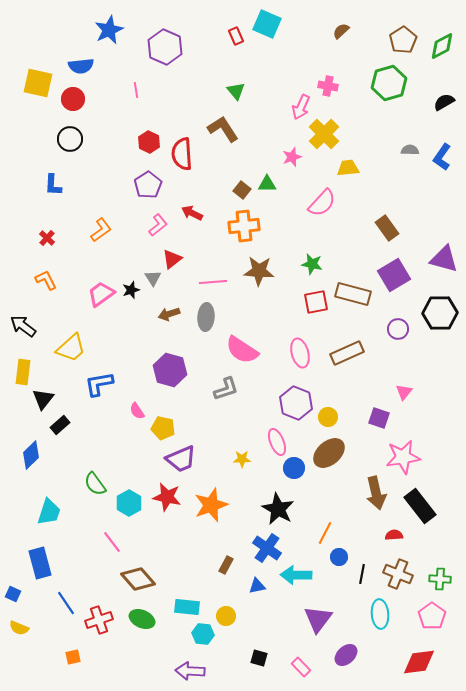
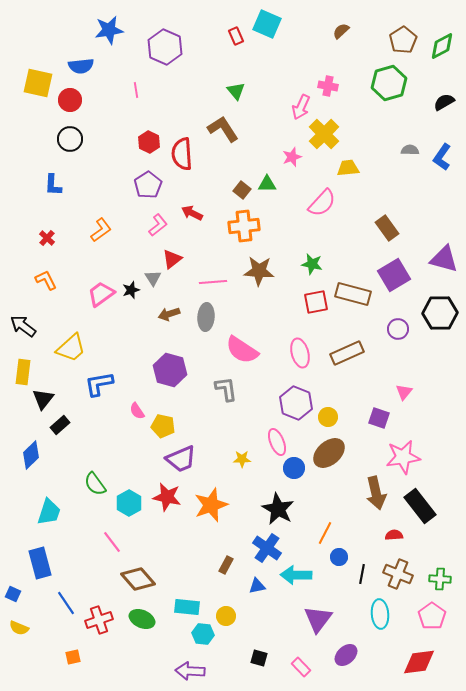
blue star at (109, 30): rotated 16 degrees clockwise
red circle at (73, 99): moved 3 px left, 1 px down
gray L-shape at (226, 389): rotated 80 degrees counterclockwise
yellow pentagon at (163, 428): moved 2 px up
